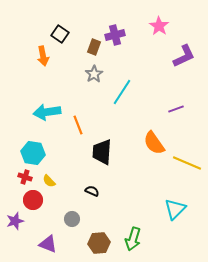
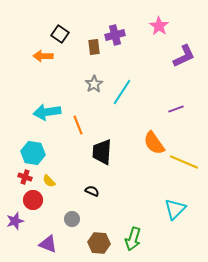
brown rectangle: rotated 28 degrees counterclockwise
orange arrow: rotated 102 degrees clockwise
gray star: moved 10 px down
yellow line: moved 3 px left, 1 px up
brown hexagon: rotated 10 degrees clockwise
